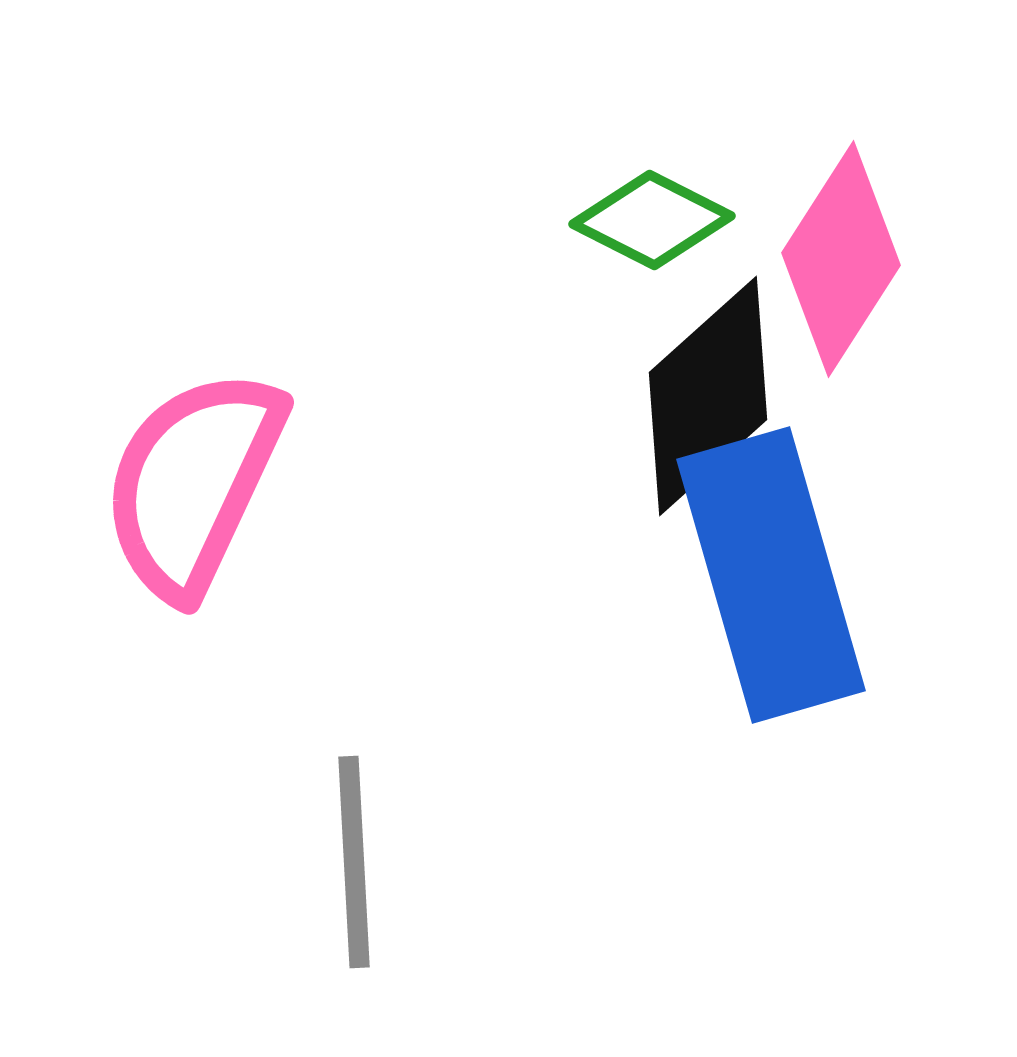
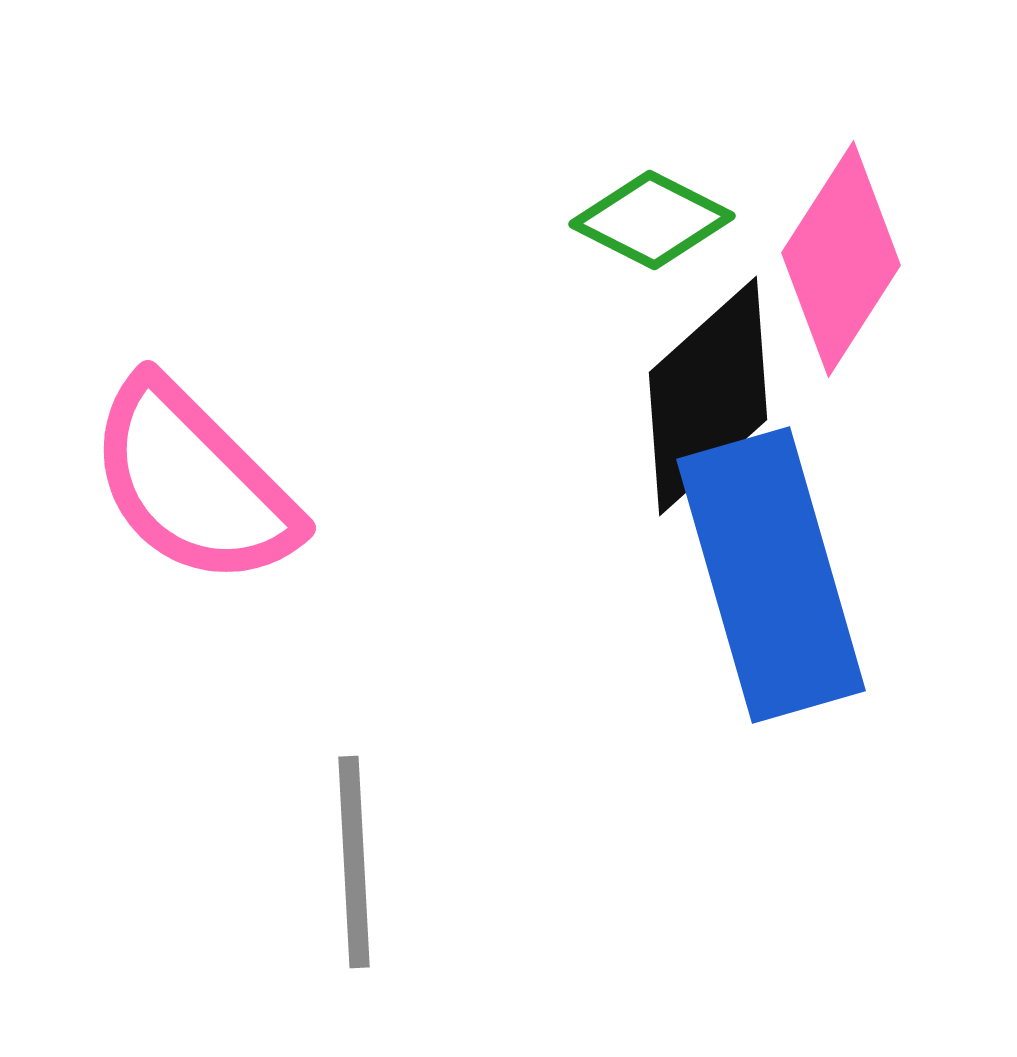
pink semicircle: rotated 70 degrees counterclockwise
